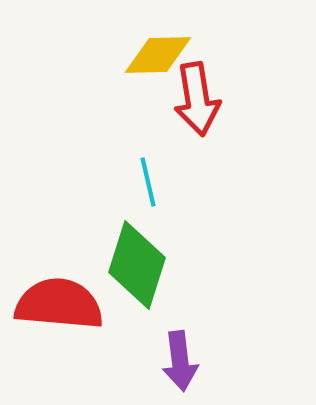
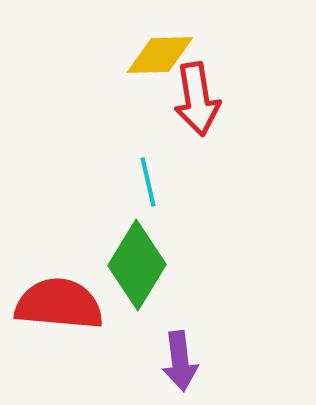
yellow diamond: moved 2 px right
green diamond: rotated 14 degrees clockwise
